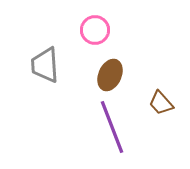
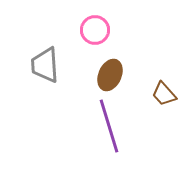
brown trapezoid: moved 3 px right, 9 px up
purple line: moved 3 px left, 1 px up; rotated 4 degrees clockwise
